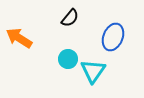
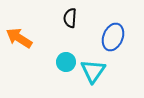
black semicircle: rotated 144 degrees clockwise
cyan circle: moved 2 px left, 3 px down
